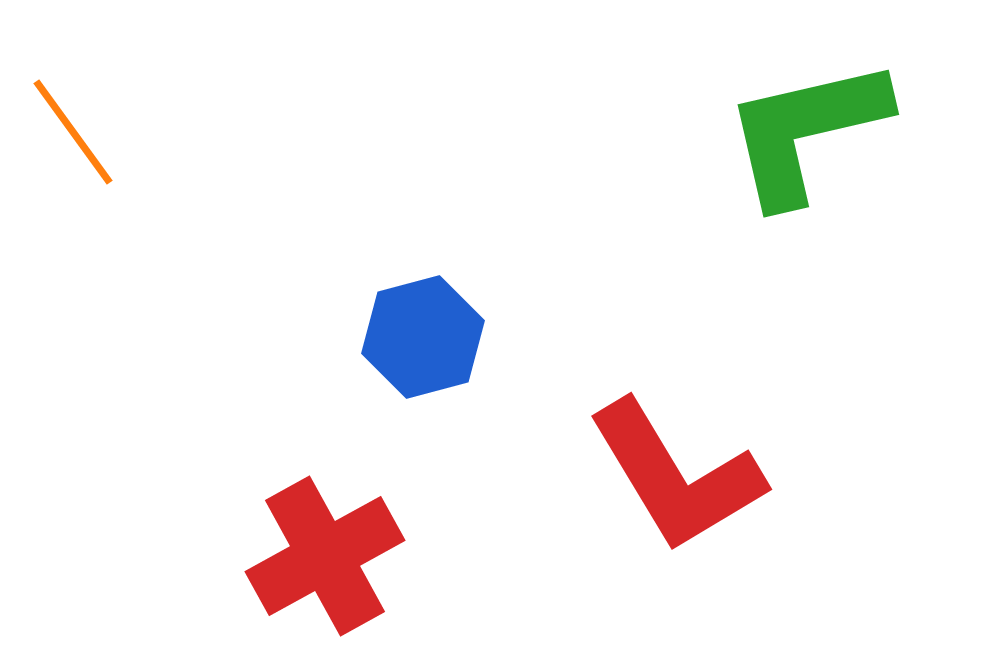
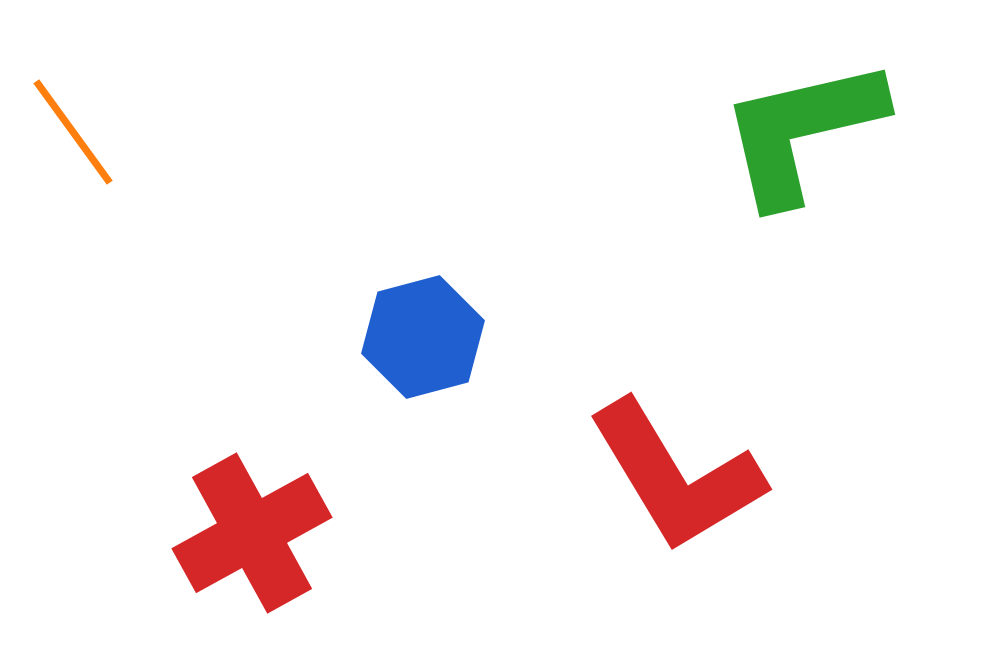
green L-shape: moved 4 px left
red cross: moved 73 px left, 23 px up
